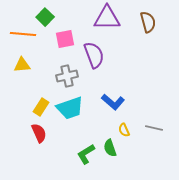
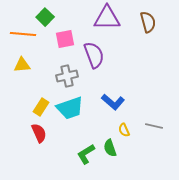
gray line: moved 2 px up
